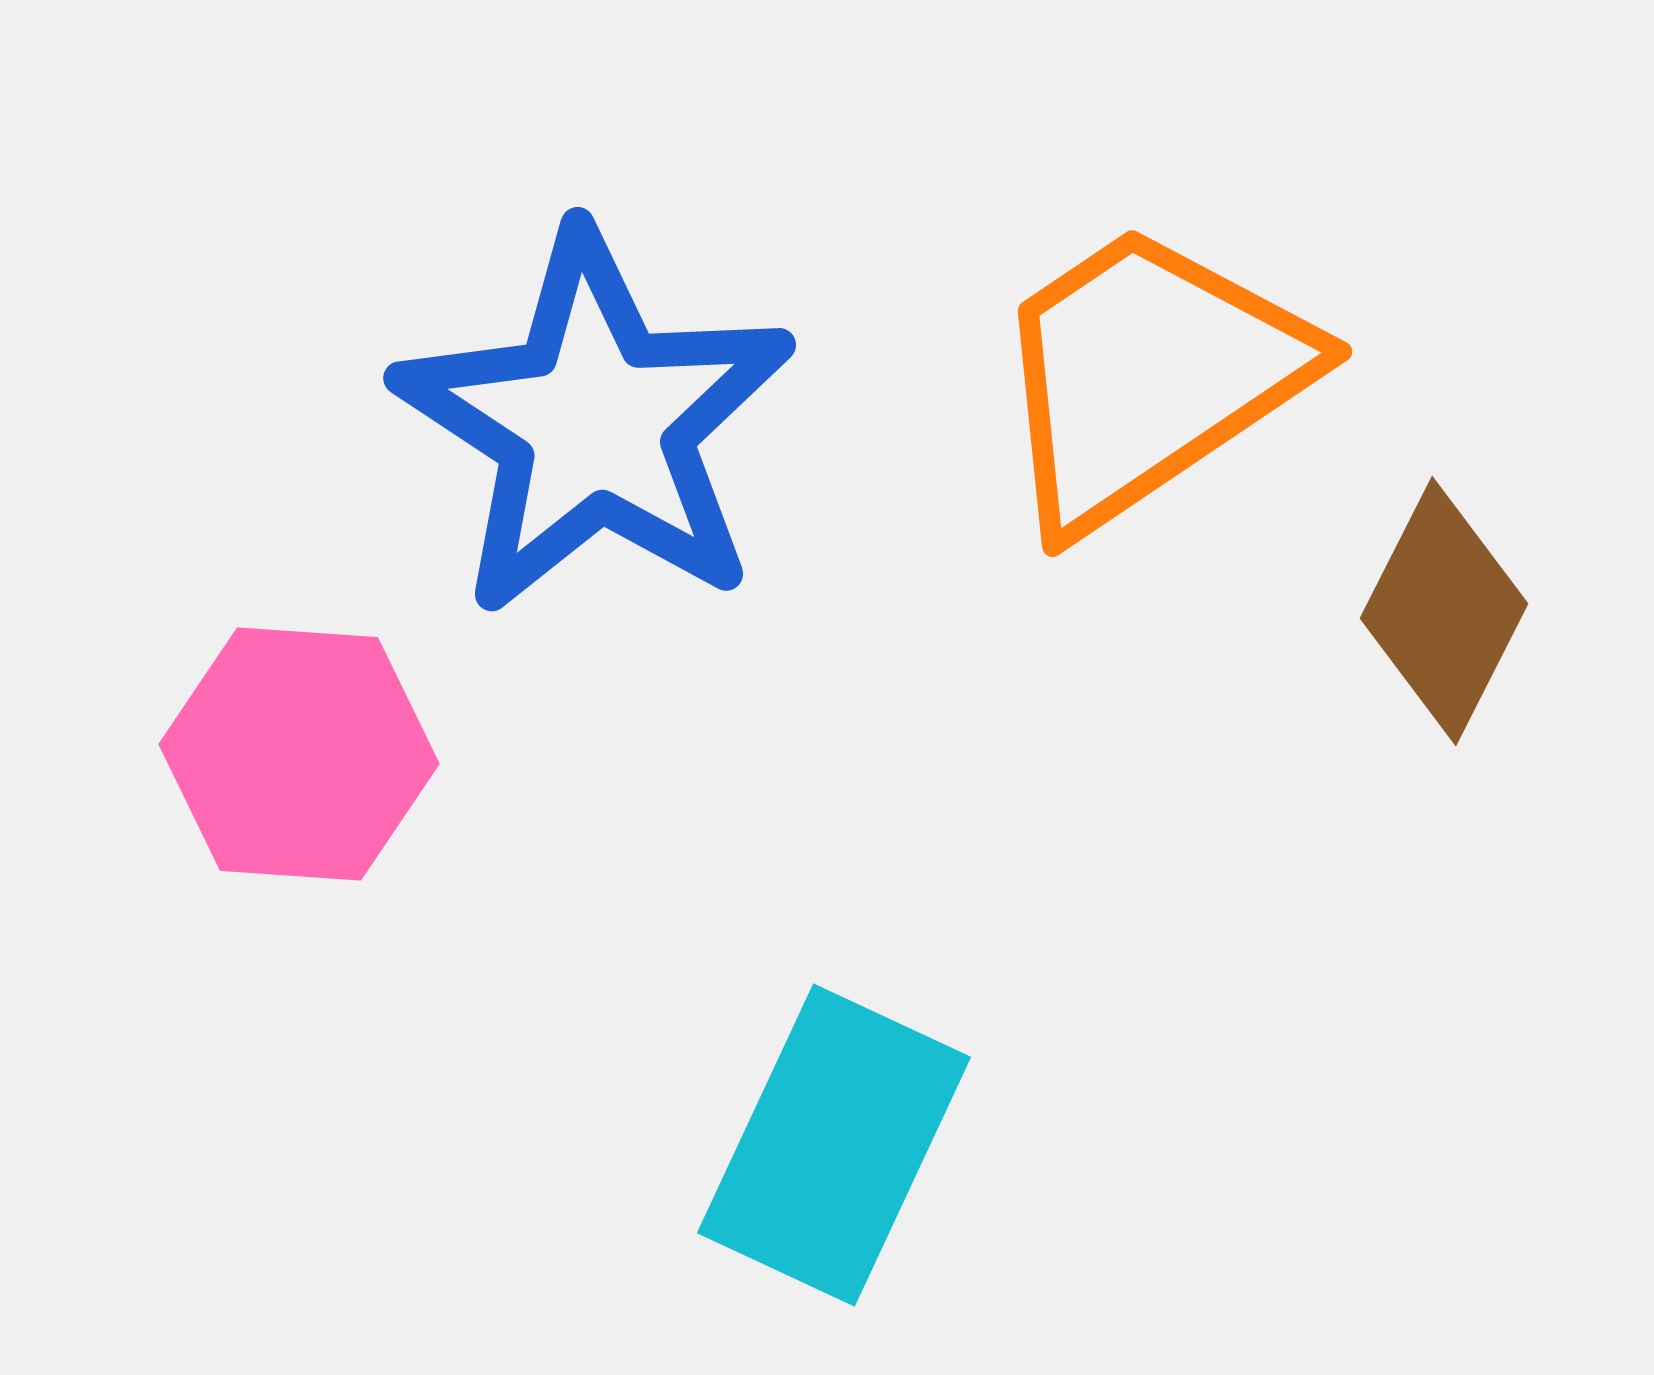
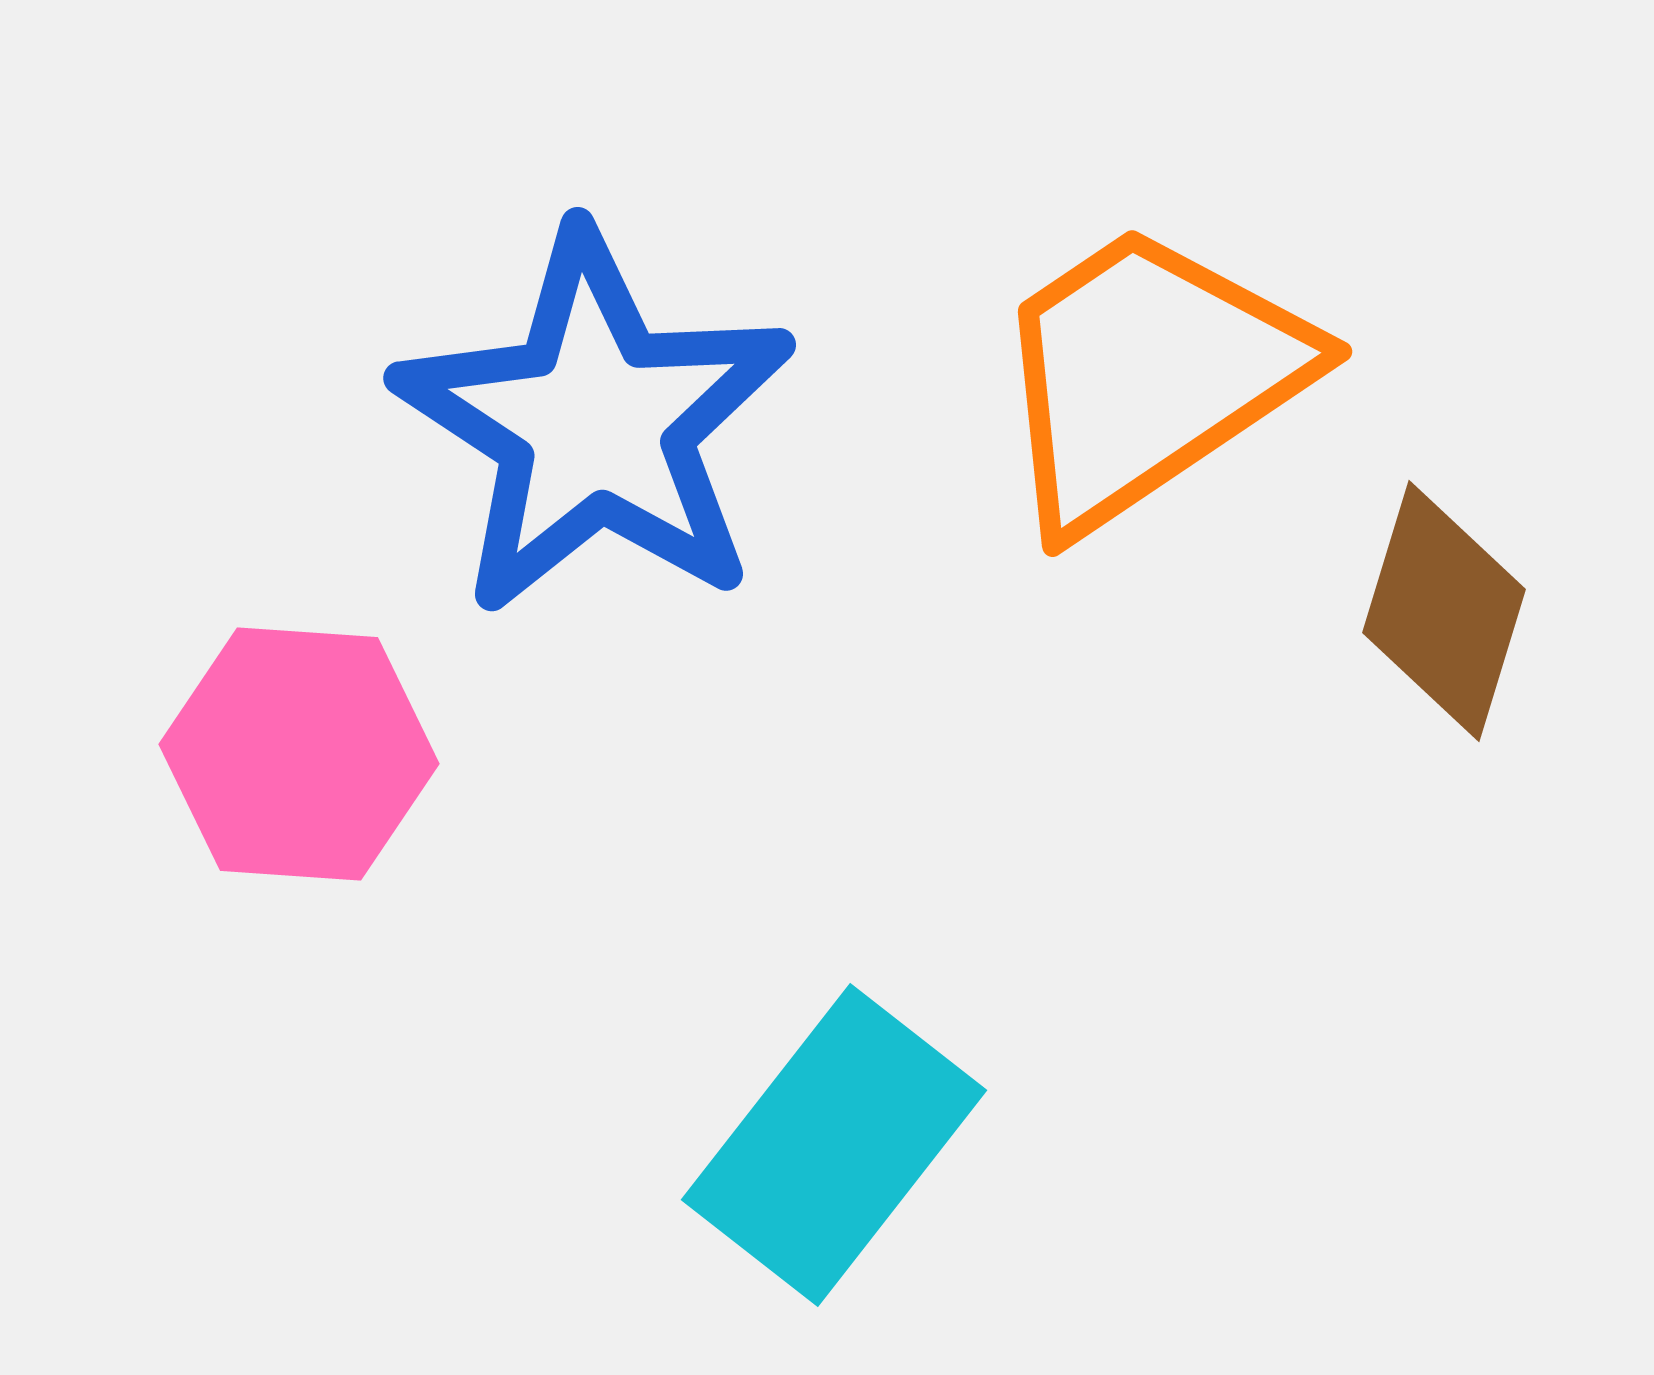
brown diamond: rotated 10 degrees counterclockwise
cyan rectangle: rotated 13 degrees clockwise
